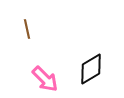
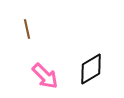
pink arrow: moved 3 px up
